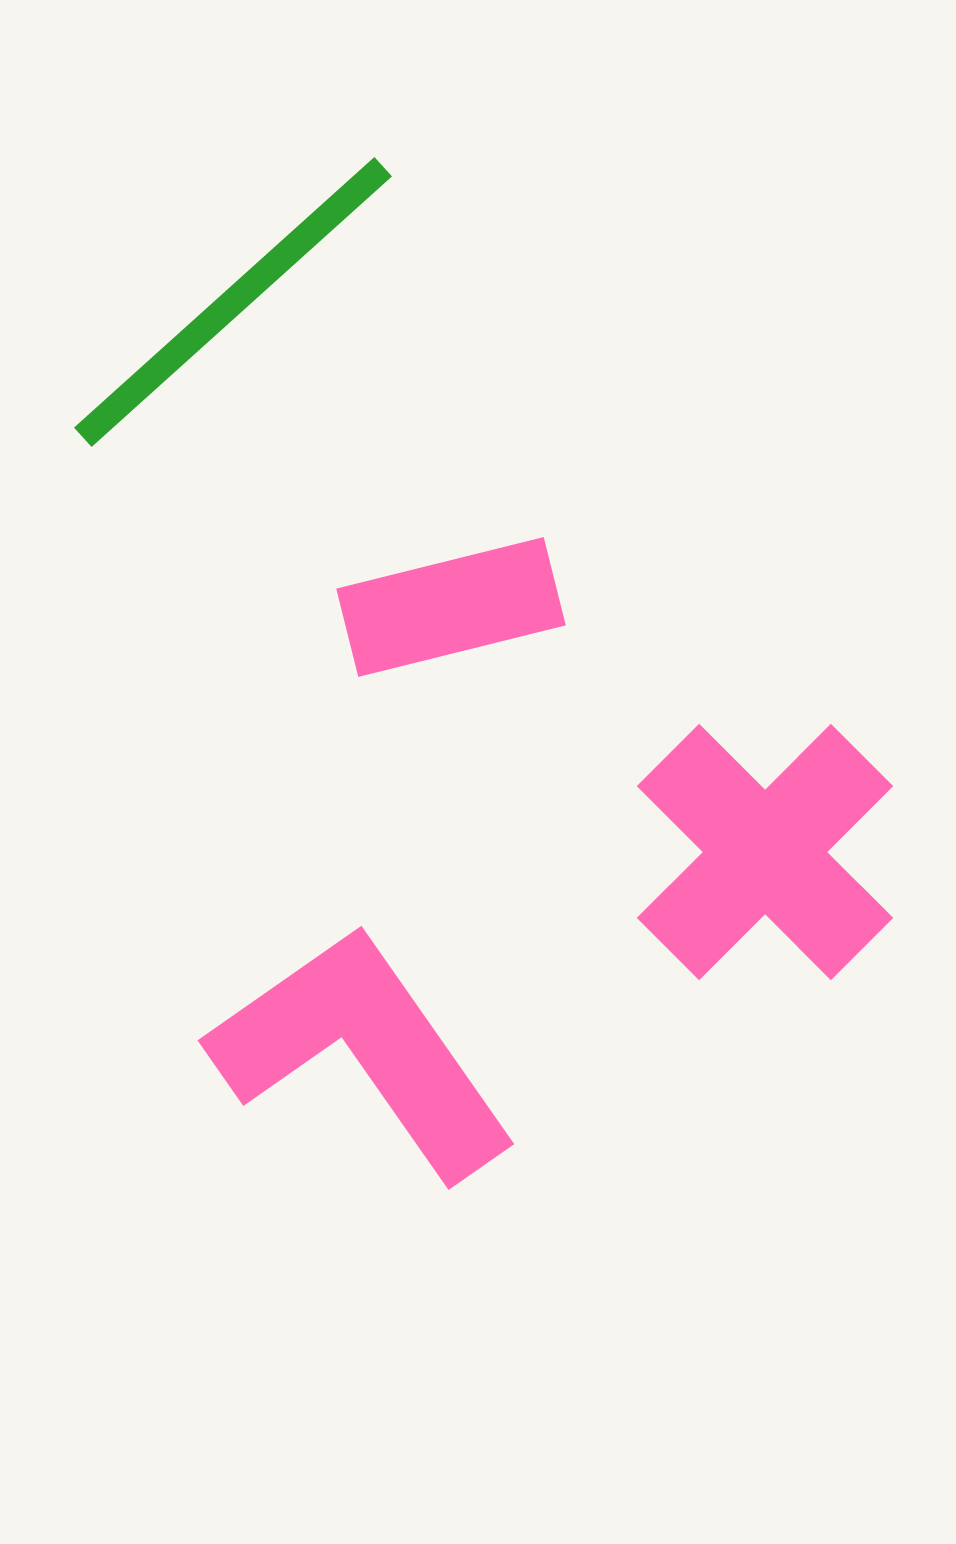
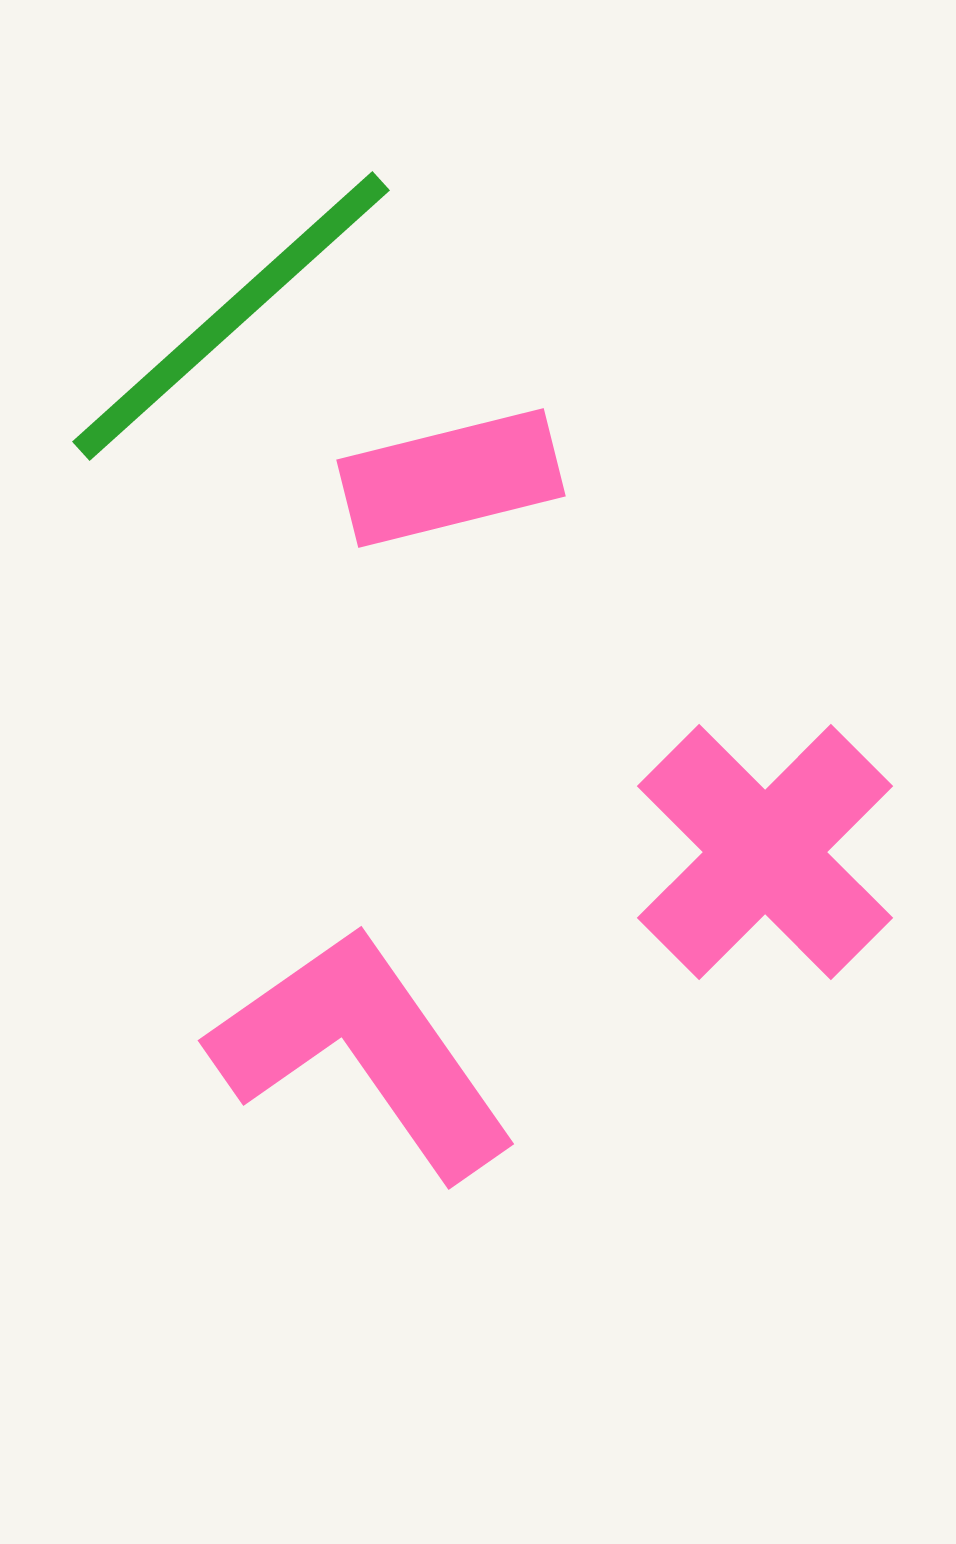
green line: moved 2 px left, 14 px down
pink rectangle: moved 129 px up
